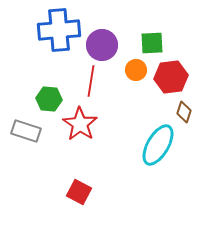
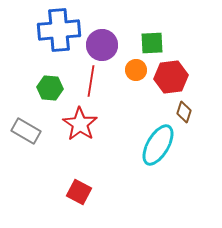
green hexagon: moved 1 px right, 11 px up
gray rectangle: rotated 12 degrees clockwise
